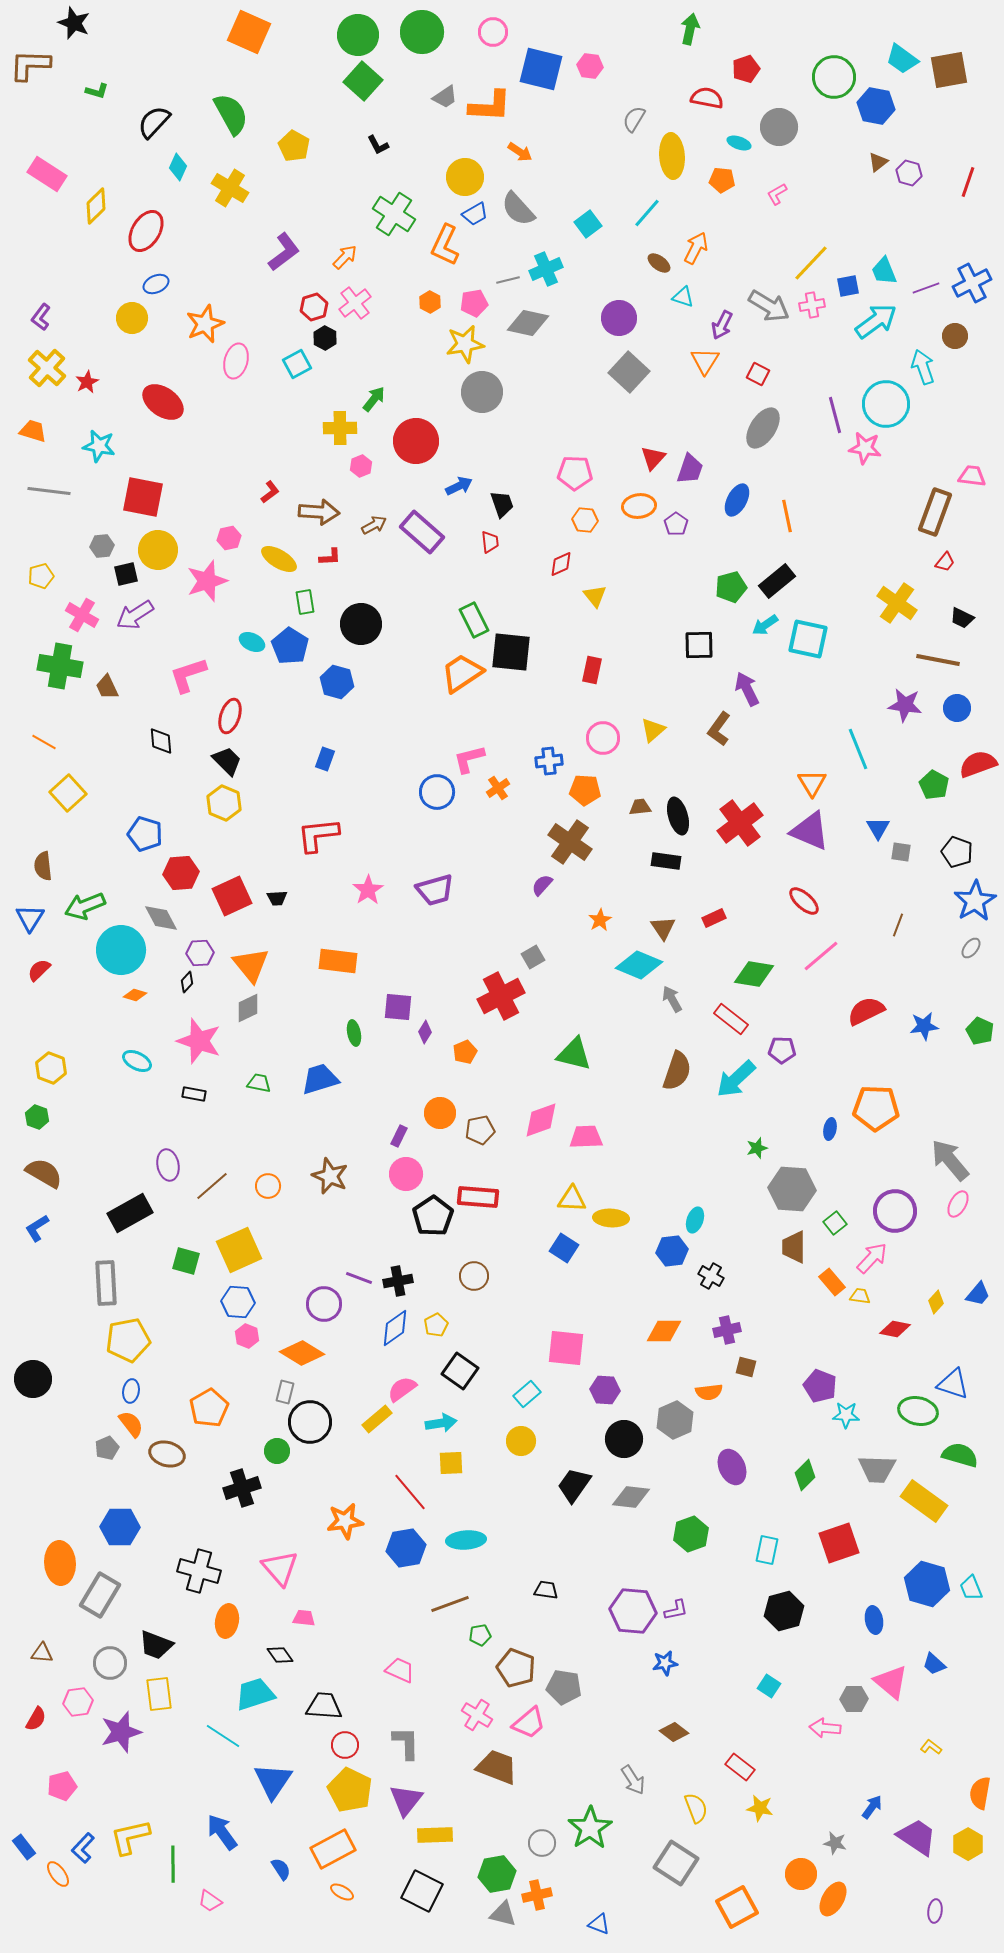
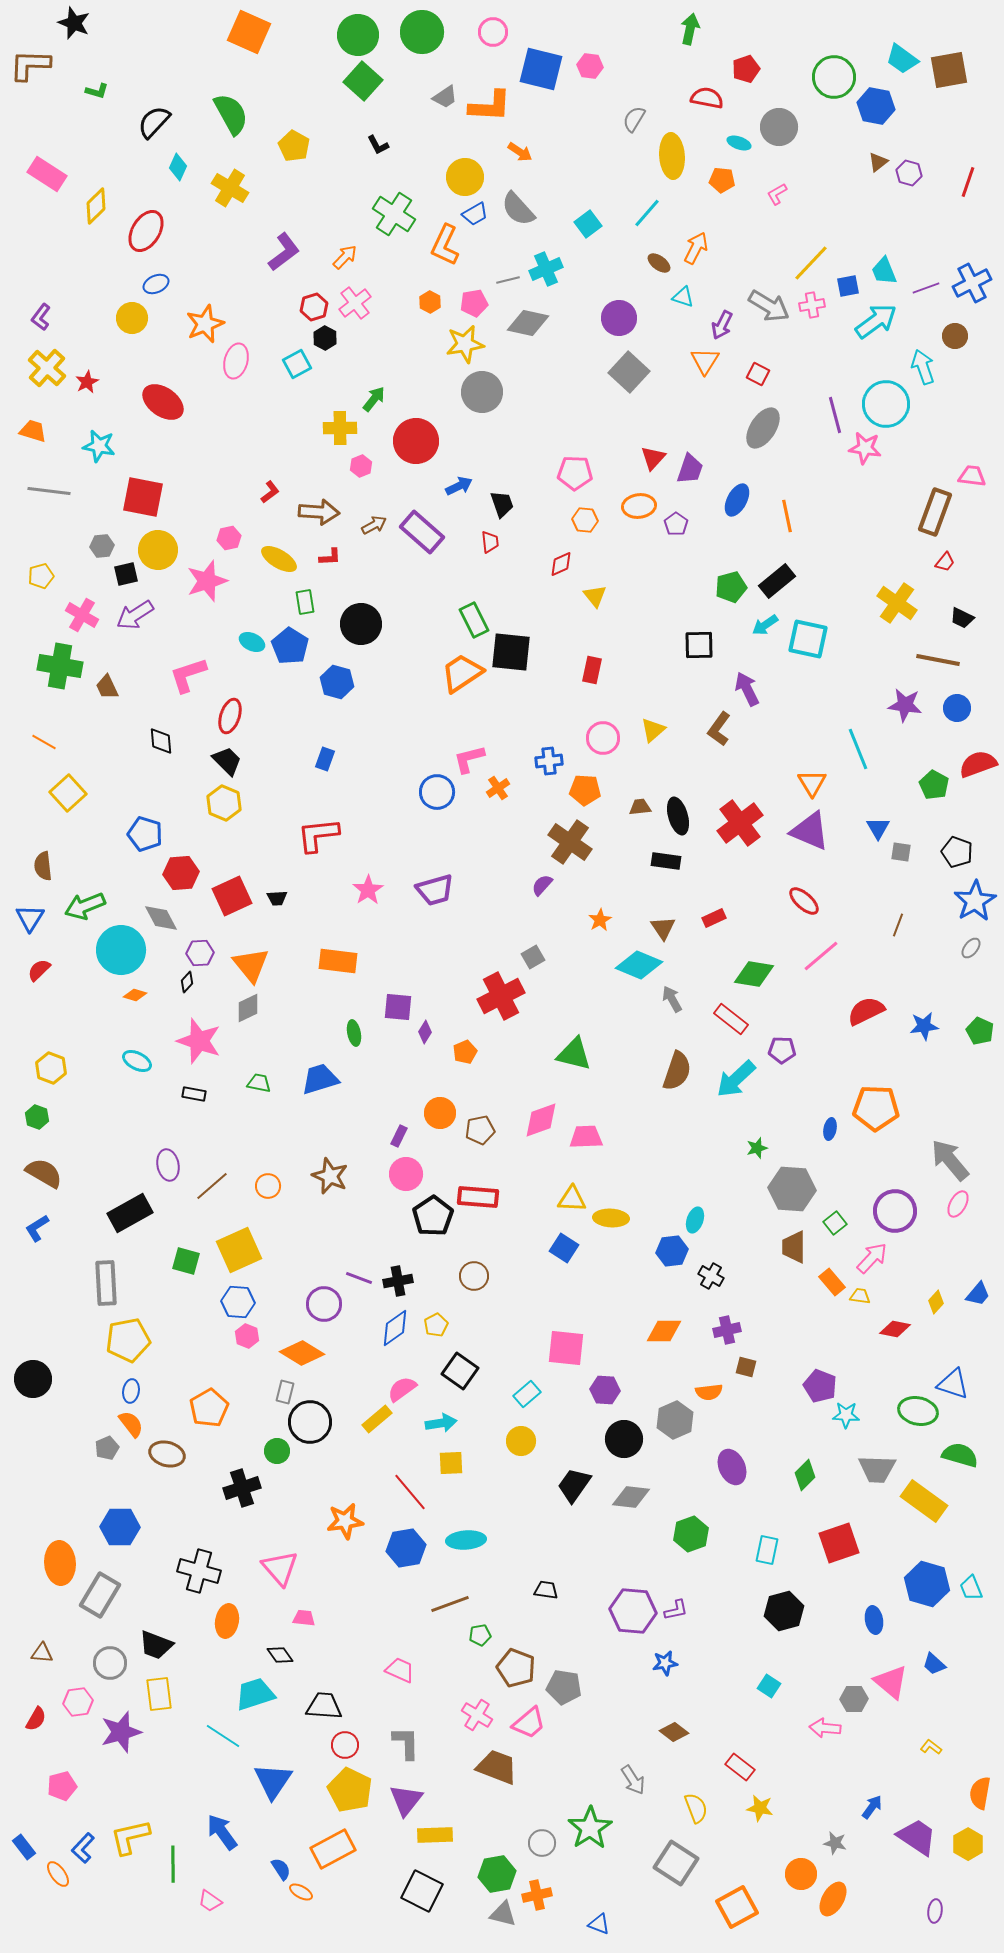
orange ellipse at (342, 1892): moved 41 px left
